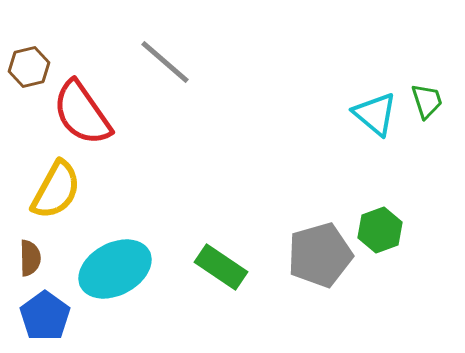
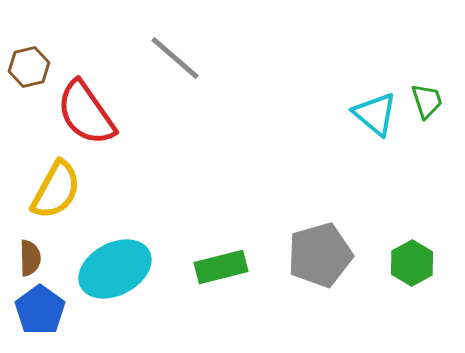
gray line: moved 10 px right, 4 px up
red semicircle: moved 4 px right
green hexagon: moved 32 px right, 33 px down; rotated 9 degrees counterclockwise
green rectangle: rotated 48 degrees counterclockwise
blue pentagon: moved 5 px left, 6 px up
